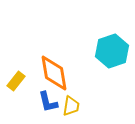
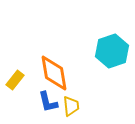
yellow rectangle: moved 1 px left, 1 px up
yellow trapezoid: rotated 15 degrees counterclockwise
